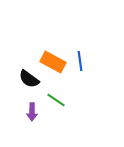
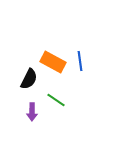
black semicircle: rotated 100 degrees counterclockwise
